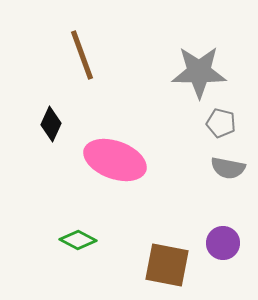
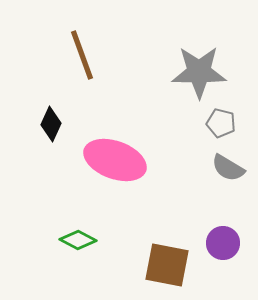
gray semicircle: rotated 20 degrees clockwise
